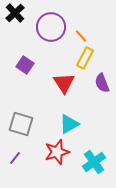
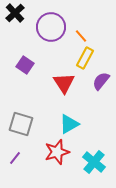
purple semicircle: moved 1 px left, 2 px up; rotated 60 degrees clockwise
cyan cross: rotated 15 degrees counterclockwise
